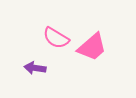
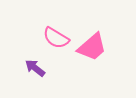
purple arrow: rotated 30 degrees clockwise
